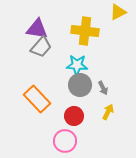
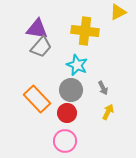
cyan star: rotated 20 degrees clockwise
gray circle: moved 9 px left, 5 px down
red circle: moved 7 px left, 3 px up
